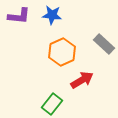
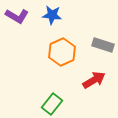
purple L-shape: moved 2 px left; rotated 25 degrees clockwise
gray rectangle: moved 1 px left, 1 px down; rotated 25 degrees counterclockwise
red arrow: moved 12 px right
